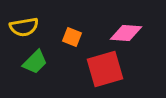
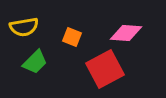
red square: rotated 12 degrees counterclockwise
